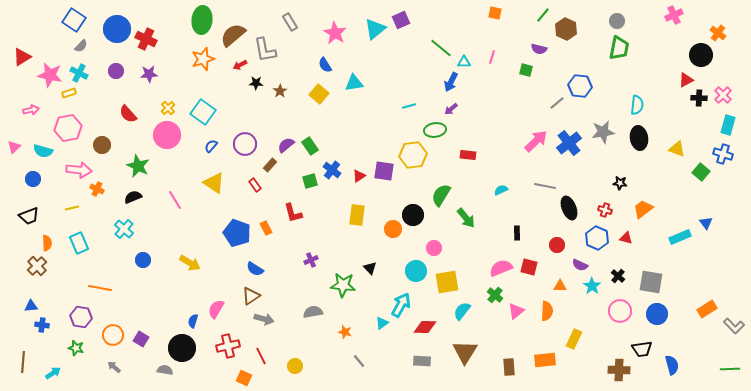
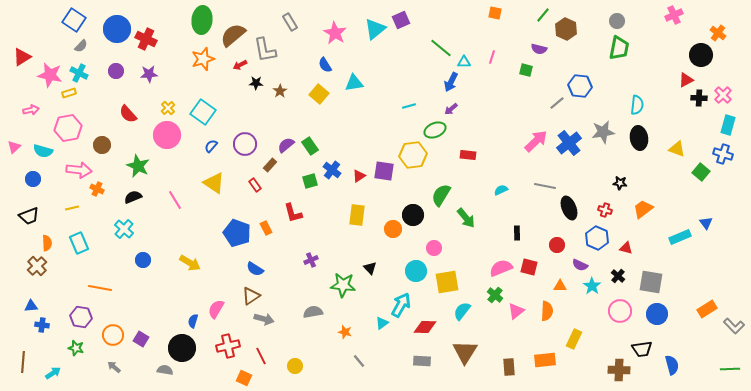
green ellipse at (435, 130): rotated 15 degrees counterclockwise
red triangle at (626, 238): moved 10 px down
